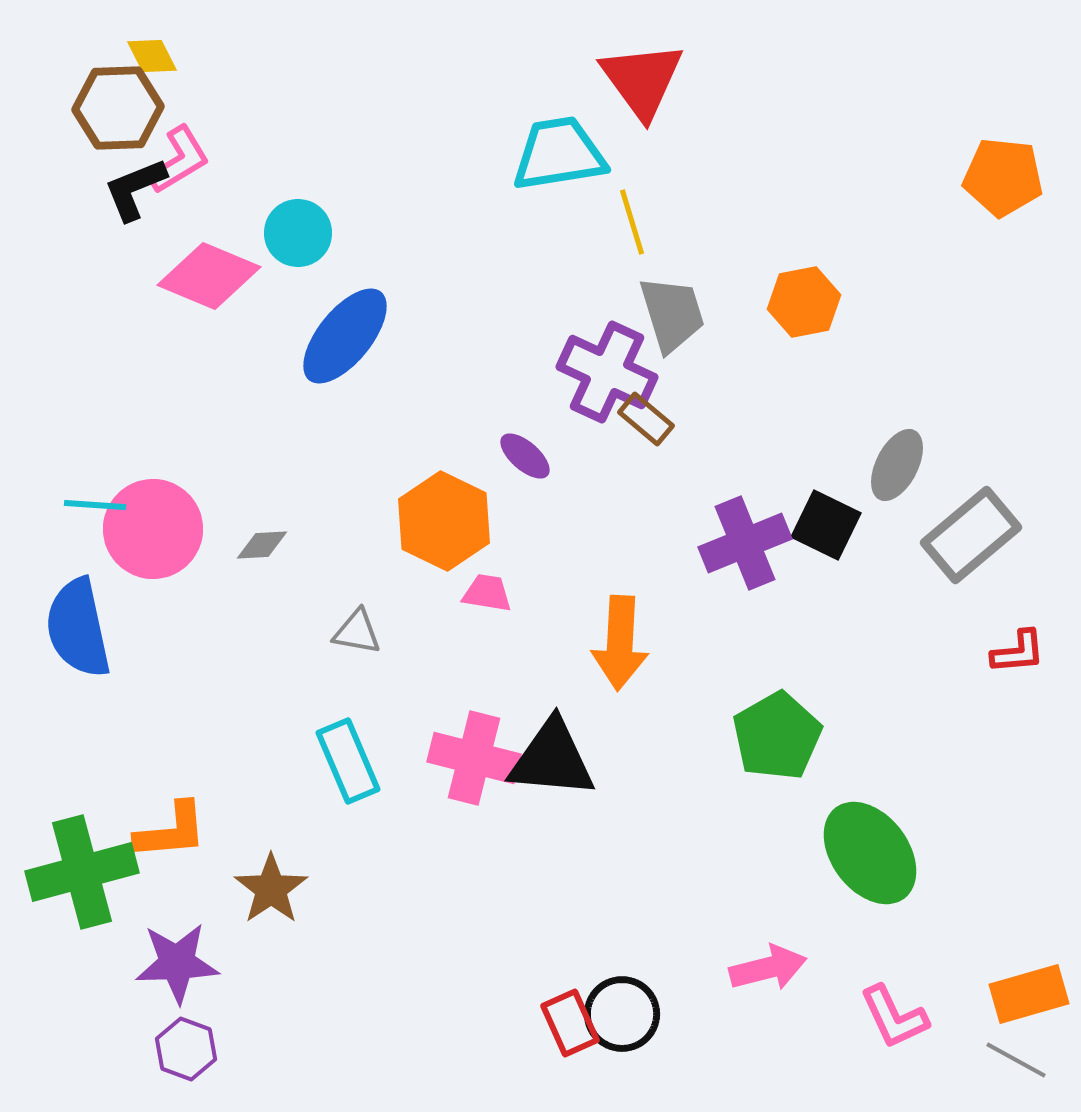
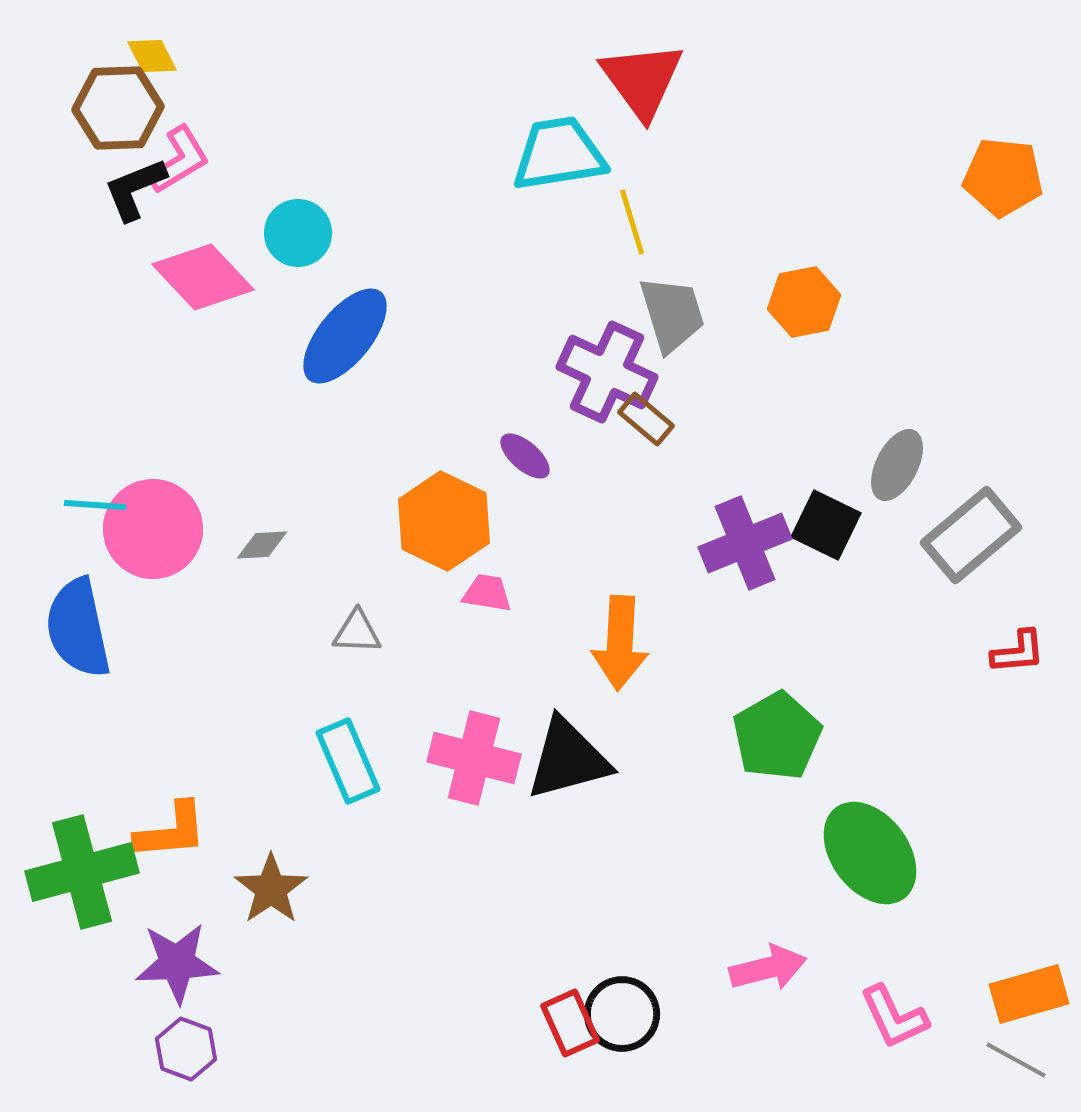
pink diamond at (209, 276): moved 6 px left, 1 px down; rotated 24 degrees clockwise
gray triangle at (357, 632): rotated 8 degrees counterclockwise
black triangle at (552, 759): moved 16 px right; rotated 20 degrees counterclockwise
